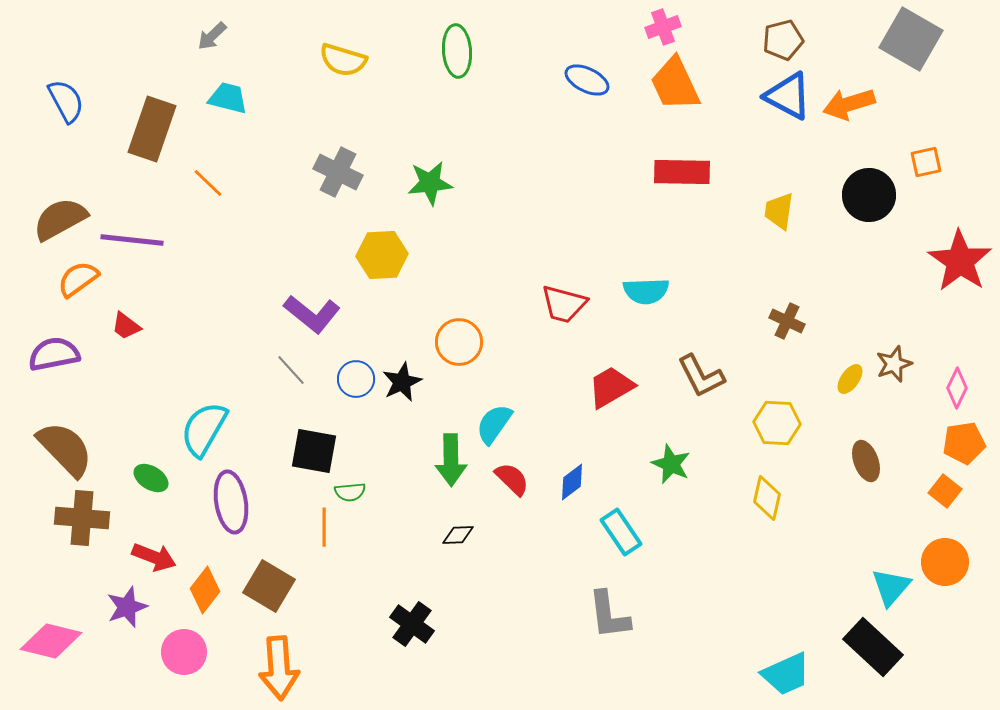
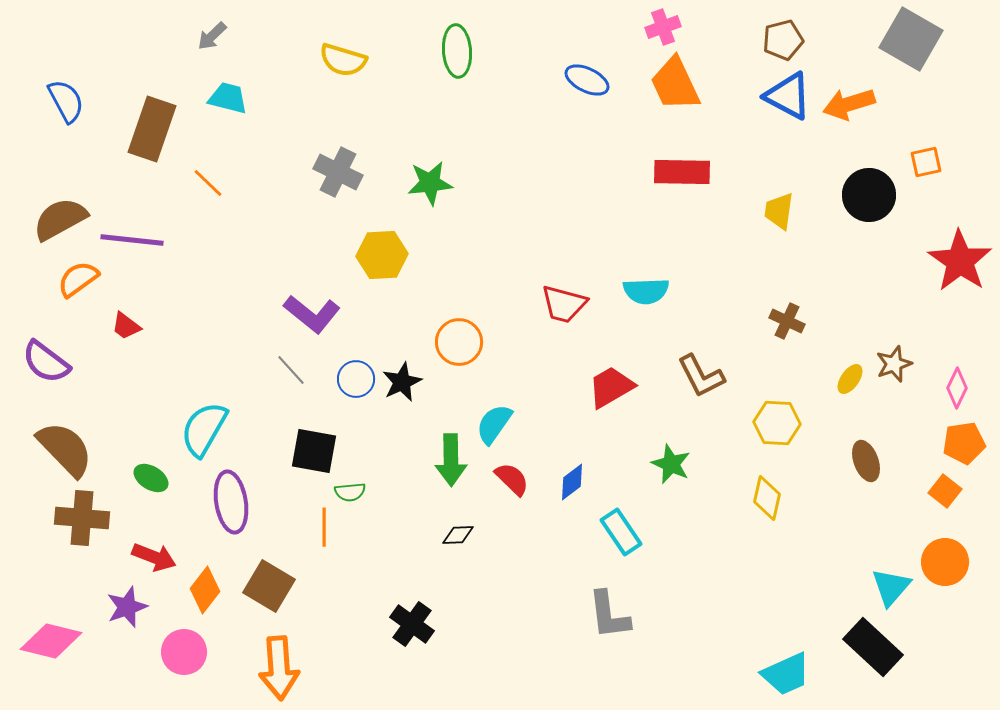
purple semicircle at (54, 354): moved 8 px left, 8 px down; rotated 132 degrees counterclockwise
